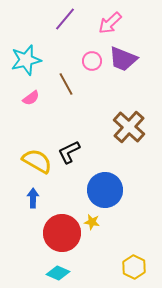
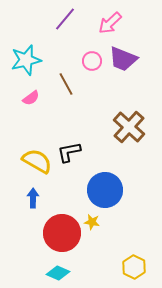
black L-shape: rotated 15 degrees clockwise
